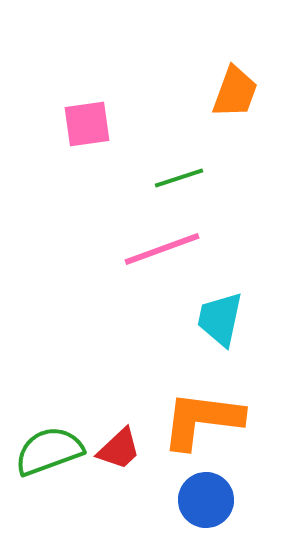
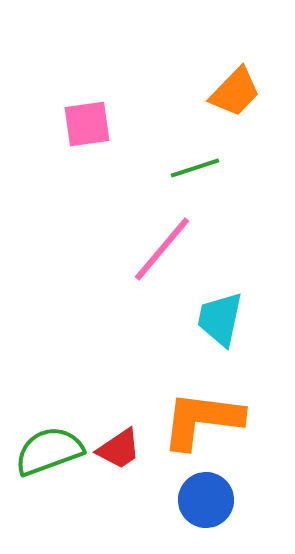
orange trapezoid: rotated 24 degrees clockwise
green line: moved 16 px right, 10 px up
pink line: rotated 30 degrees counterclockwise
red trapezoid: rotated 9 degrees clockwise
